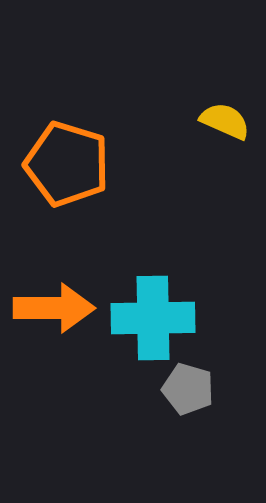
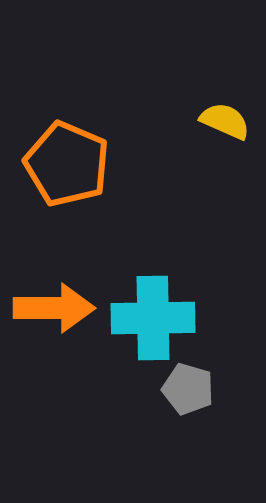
orange pentagon: rotated 6 degrees clockwise
